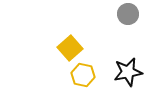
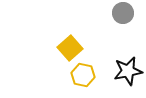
gray circle: moved 5 px left, 1 px up
black star: moved 1 px up
